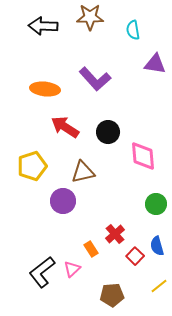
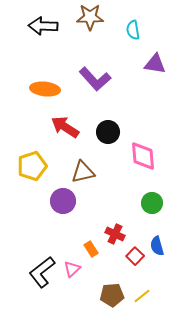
green circle: moved 4 px left, 1 px up
red cross: rotated 24 degrees counterclockwise
yellow line: moved 17 px left, 10 px down
